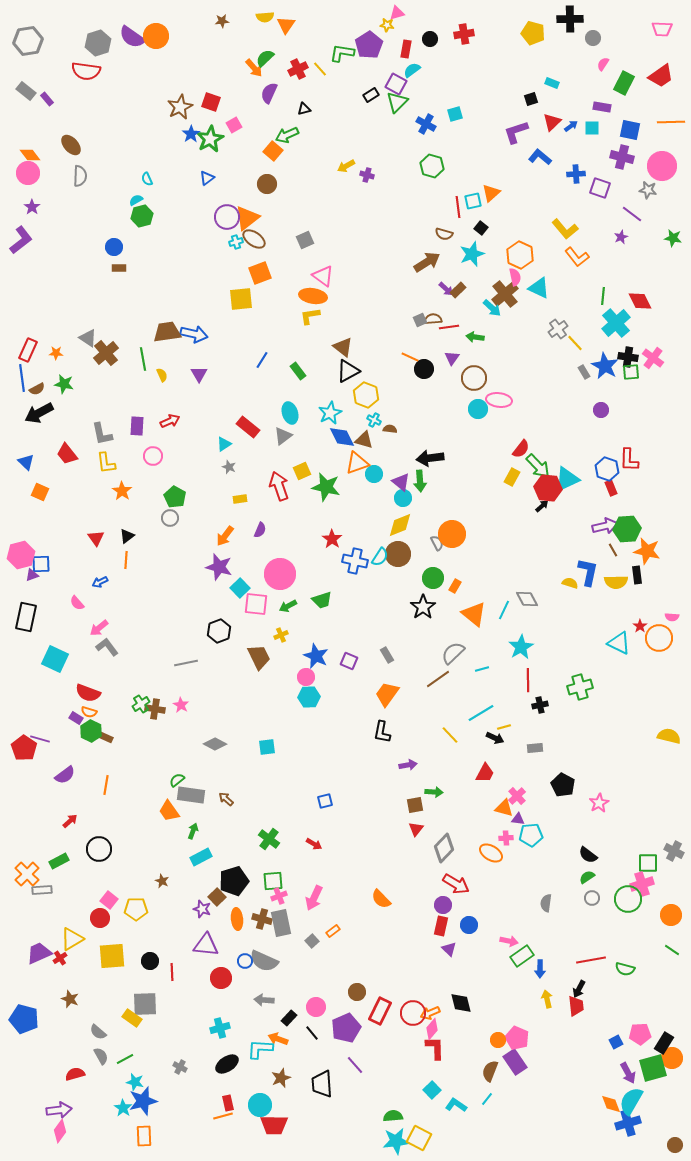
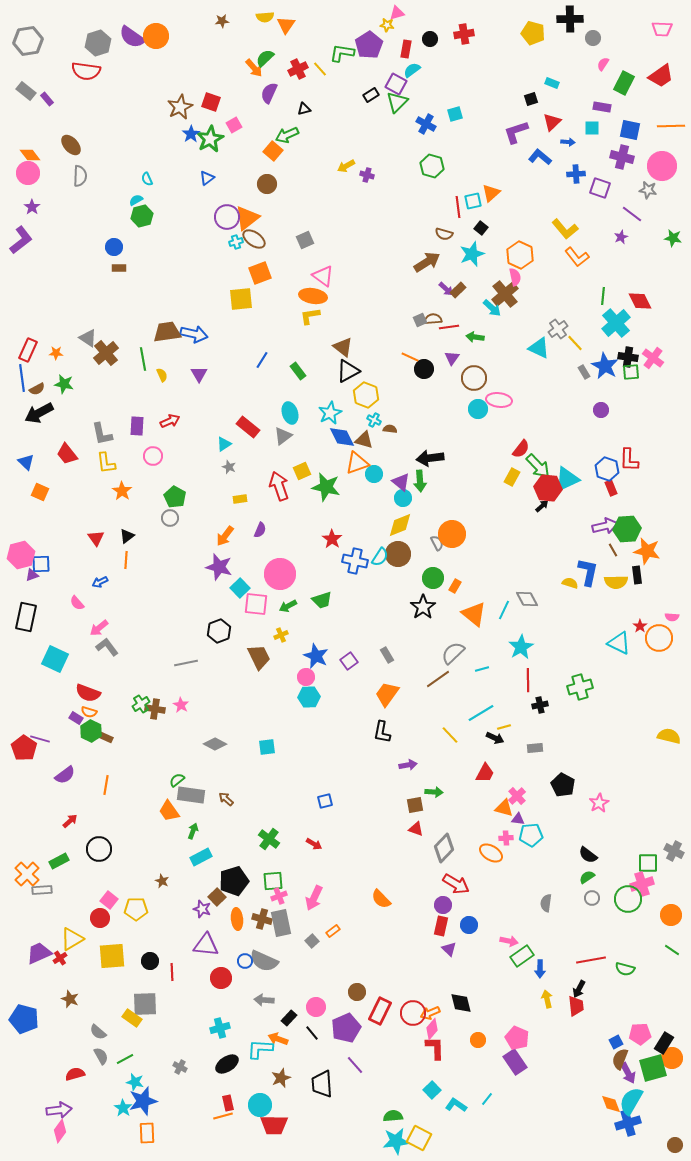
orange line at (671, 122): moved 4 px down
blue arrow at (571, 126): moved 3 px left, 16 px down; rotated 40 degrees clockwise
cyan triangle at (539, 288): moved 60 px down
purple square at (349, 661): rotated 30 degrees clockwise
red triangle at (416, 829): rotated 49 degrees counterclockwise
orange circle at (498, 1040): moved 20 px left
brown semicircle at (490, 1071): moved 130 px right, 12 px up
orange rectangle at (144, 1136): moved 3 px right, 3 px up
